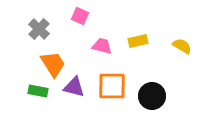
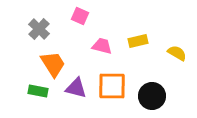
yellow semicircle: moved 5 px left, 7 px down
purple triangle: moved 2 px right, 1 px down
